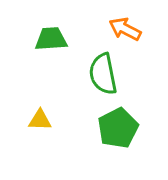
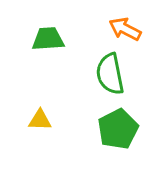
green trapezoid: moved 3 px left
green semicircle: moved 7 px right
green pentagon: moved 1 px down
